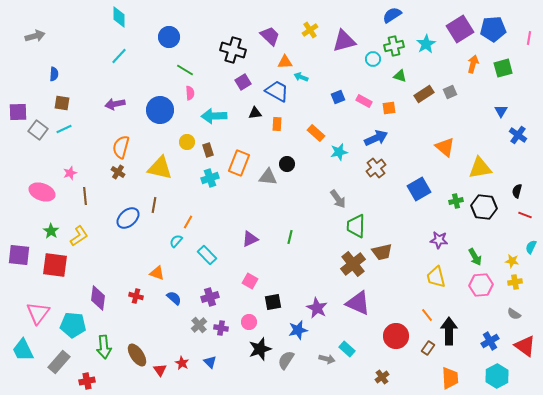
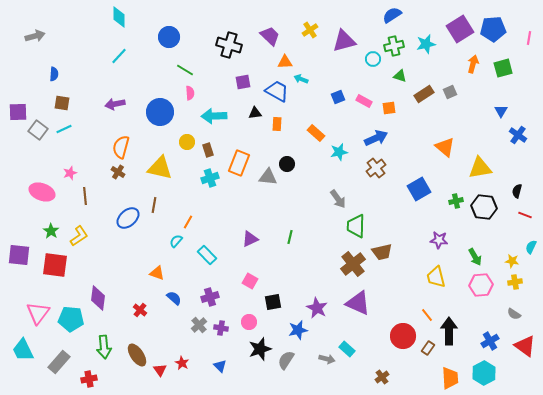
cyan star at (426, 44): rotated 18 degrees clockwise
black cross at (233, 50): moved 4 px left, 5 px up
cyan arrow at (301, 77): moved 2 px down
purple square at (243, 82): rotated 21 degrees clockwise
blue circle at (160, 110): moved 2 px down
red cross at (136, 296): moved 4 px right, 14 px down; rotated 24 degrees clockwise
cyan pentagon at (73, 325): moved 2 px left, 6 px up
red circle at (396, 336): moved 7 px right
blue triangle at (210, 362): moved 10 px right, 4 px down
cyan hexagon at (497, 376): moved 13 px left, 3 px up
red cross at (87, 381): moved 2 px right, 2 px up
